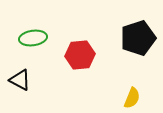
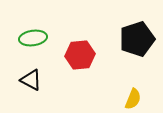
black pentagon: moved 1 px left, 1 px down
black triangle: moved 11 px right
yellow semicircle: moved 1 px right, 1 px down
